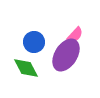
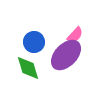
purple ellipse: rotated 12 degrees clockwise
green diamond: moved 2 px right; rotated 12 degrees clockwise
